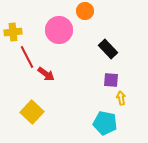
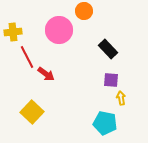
orange circle: moved 1 px left
